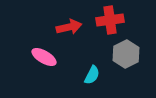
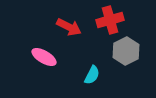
red cross: rotated 8 degrees counterclockwise
red arrow: rotated 40 degrees clockwise
gray hexagon: moved 3 px up
